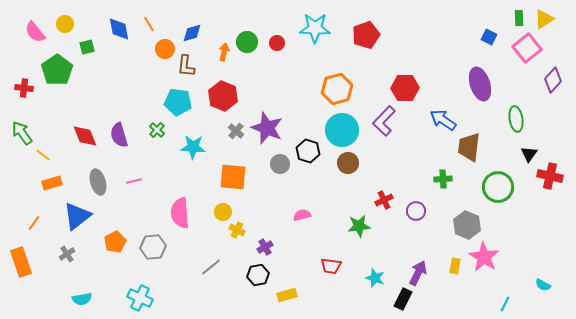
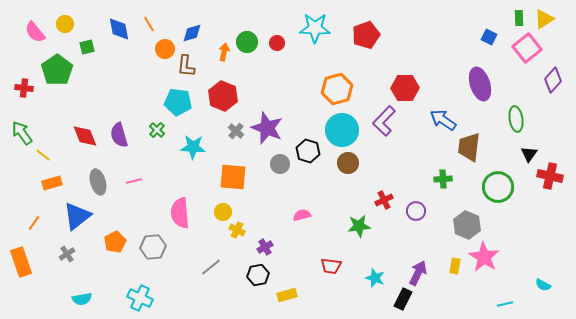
cyan line at (505, 304): rotated 49 degrees clockwise
